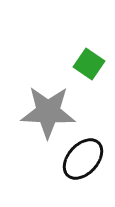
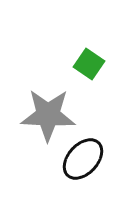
gray star: moved 3 px down
